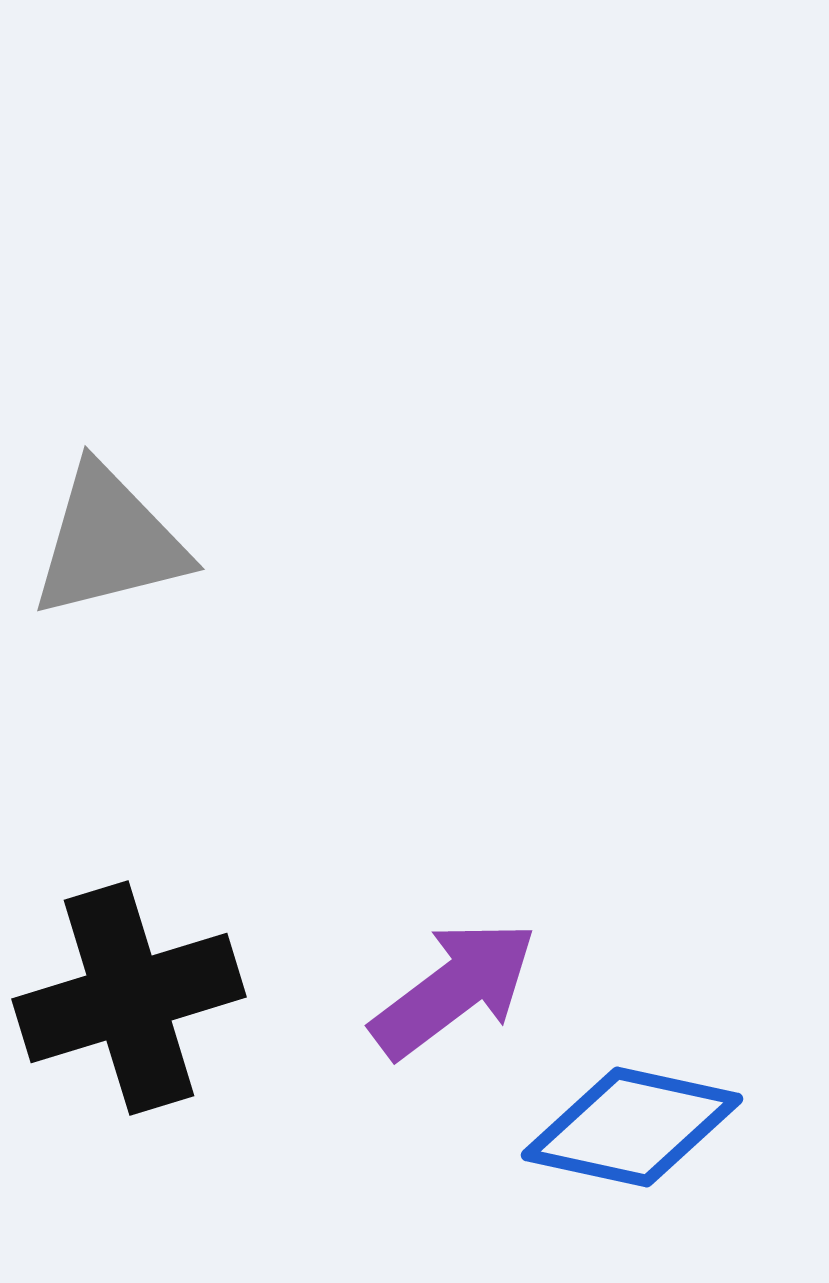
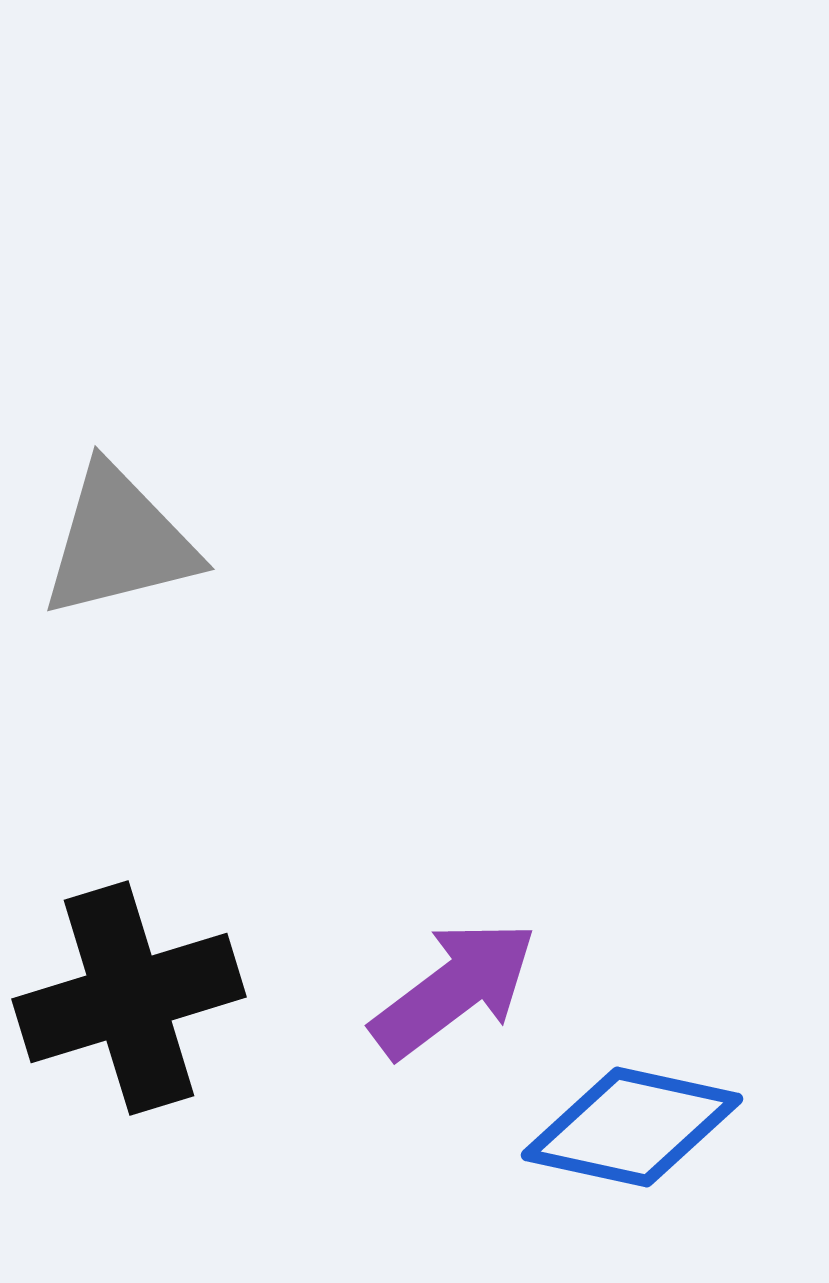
gray triangle: moved 10 px right
